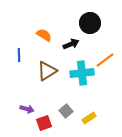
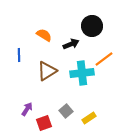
black circle: moved 2 px right, 3 px down
orange line: moved 1 px left, 1 px up
purple arrow: rotated 72 degrees counterclockwise
